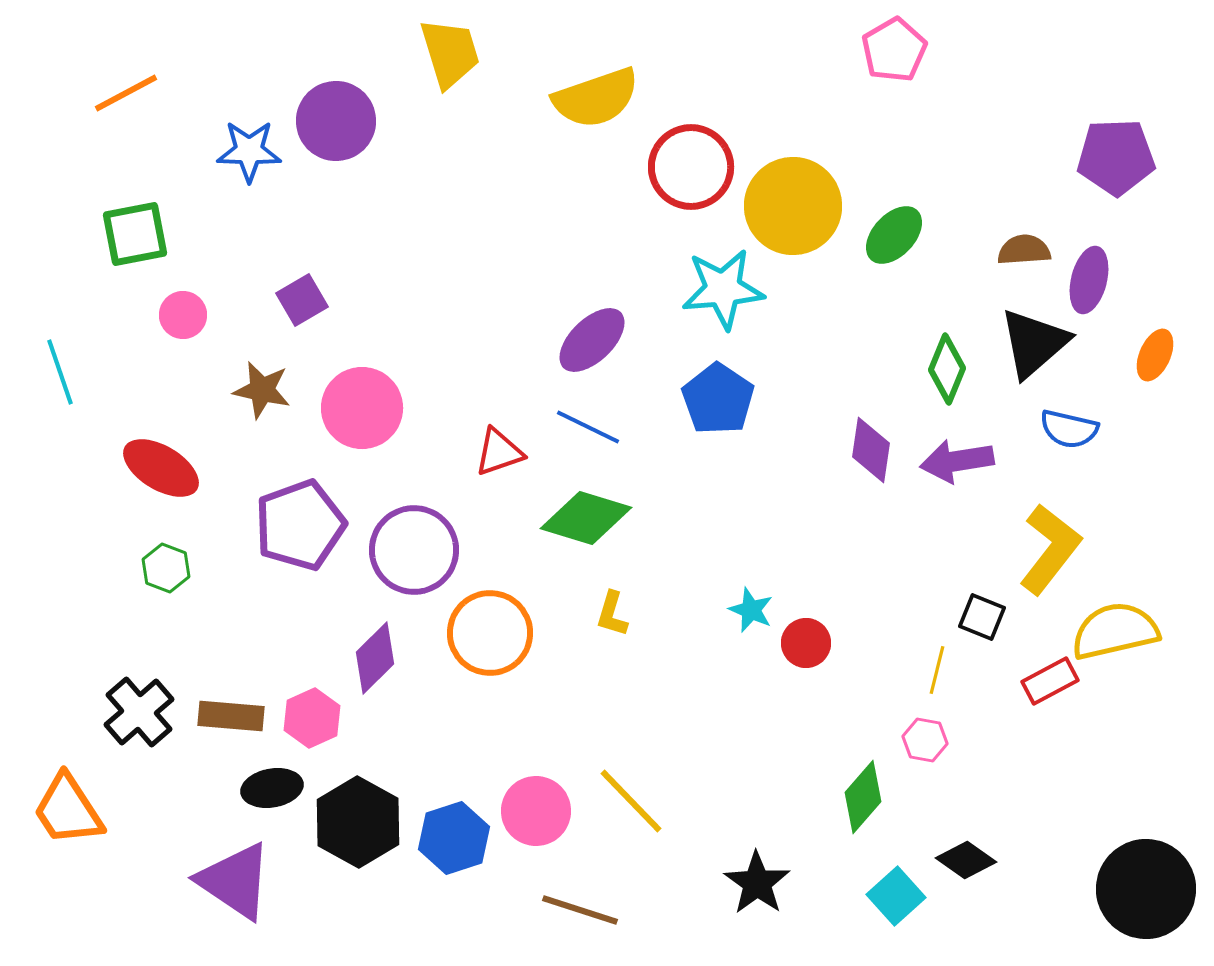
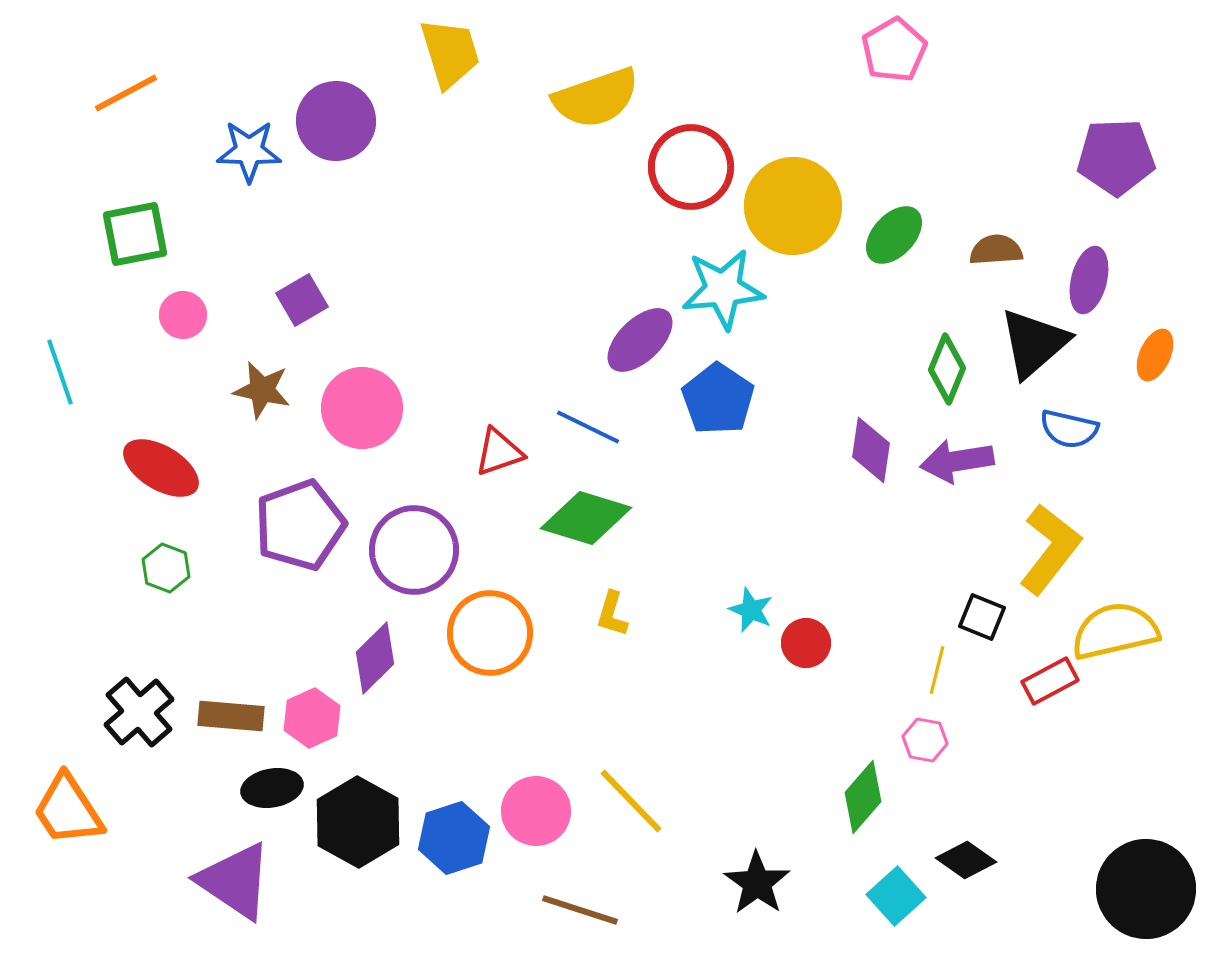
brown semicircle at (1024, 250): moved 28 px left
purple ellipse at (592, 340): moved 48 px right
